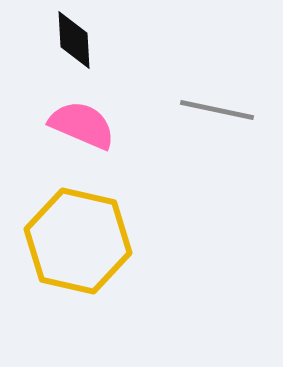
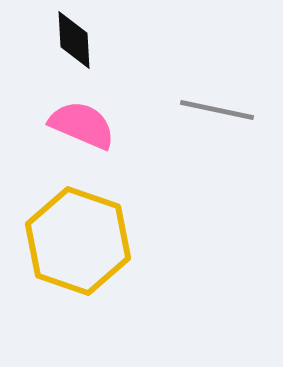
yellow hexagon: rotated 6 degrees clockwise
